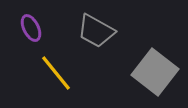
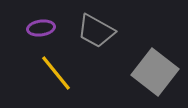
purple ellipse: moved 10 px right; rotated 72 degrees counterclockwise
